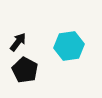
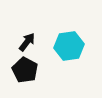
black arrow: moved 9 px right
